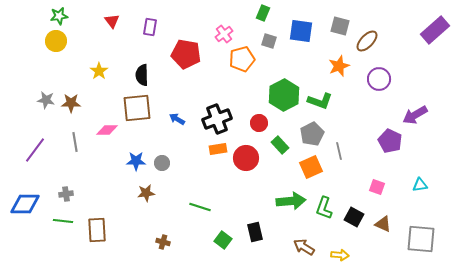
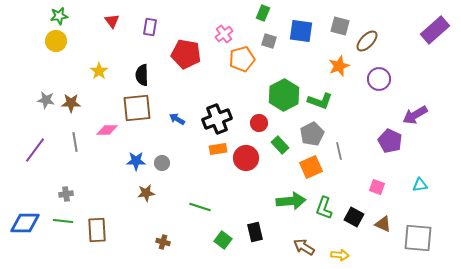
blue diamond at (25, 204): moved 19 px down
gray square at (421, 239): moved 3 px left, 1 px up
